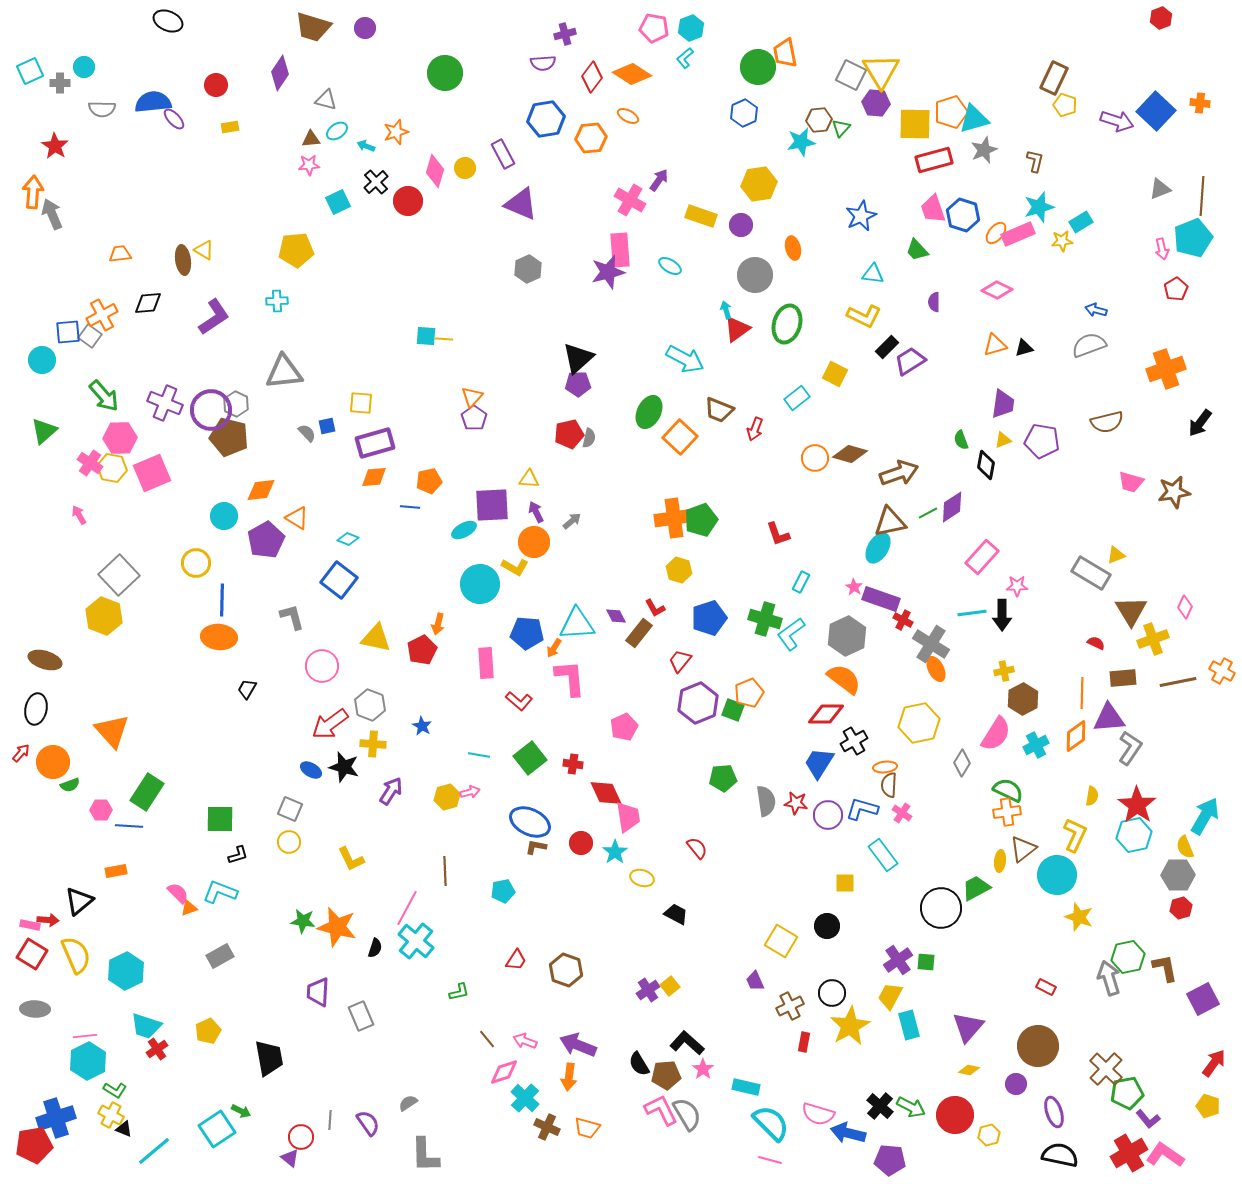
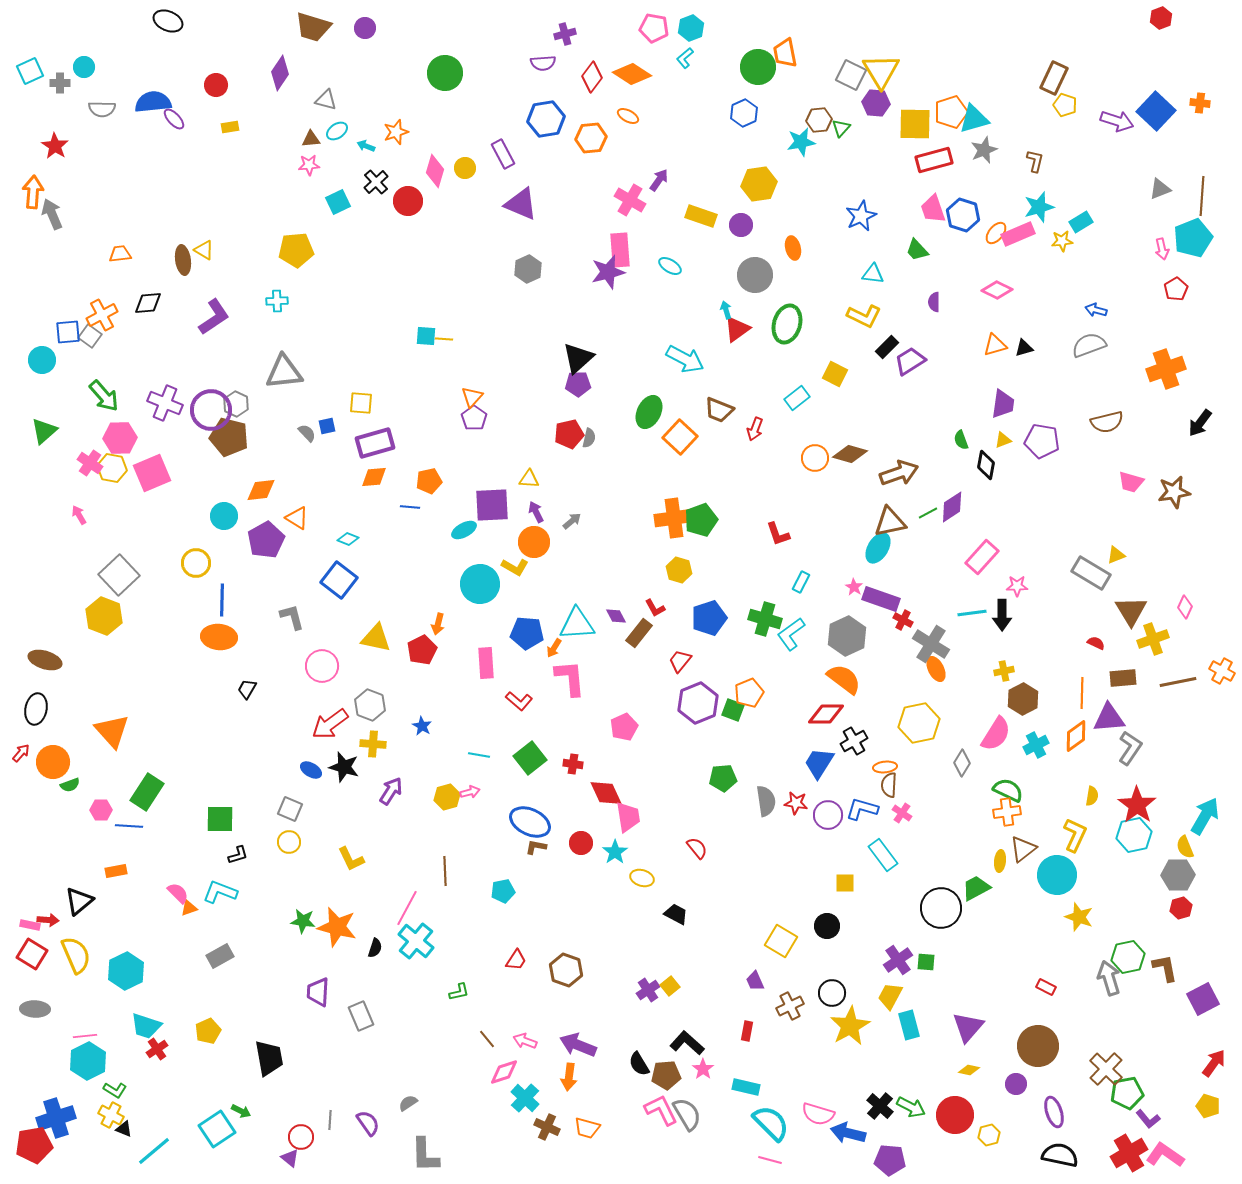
red rectangle at (804, 1042): moved 57 px left, 11 px up
